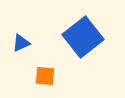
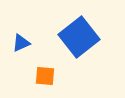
blue square: moved 4 px left
